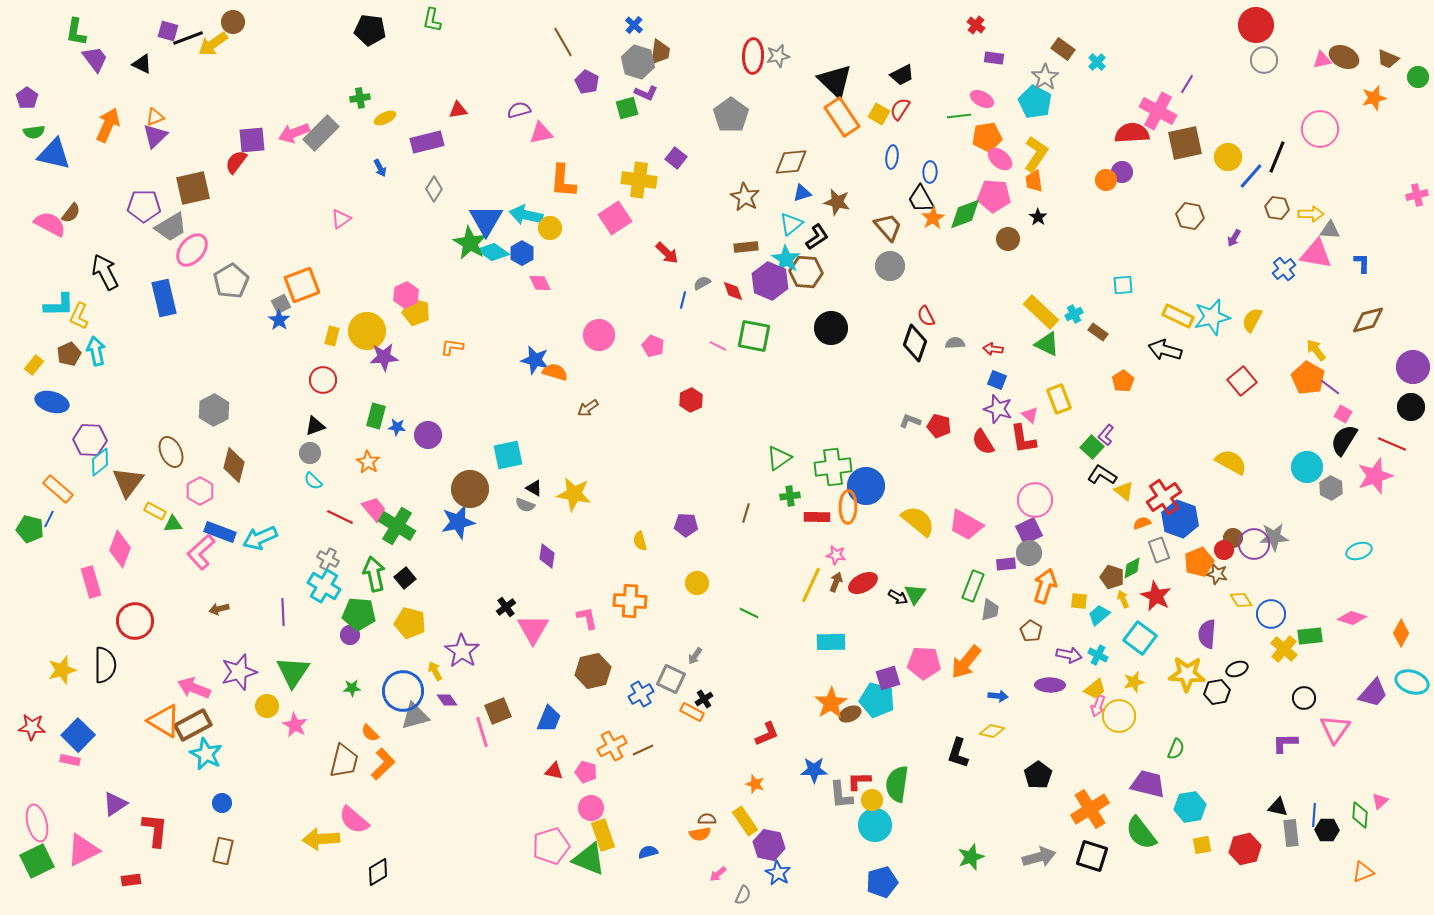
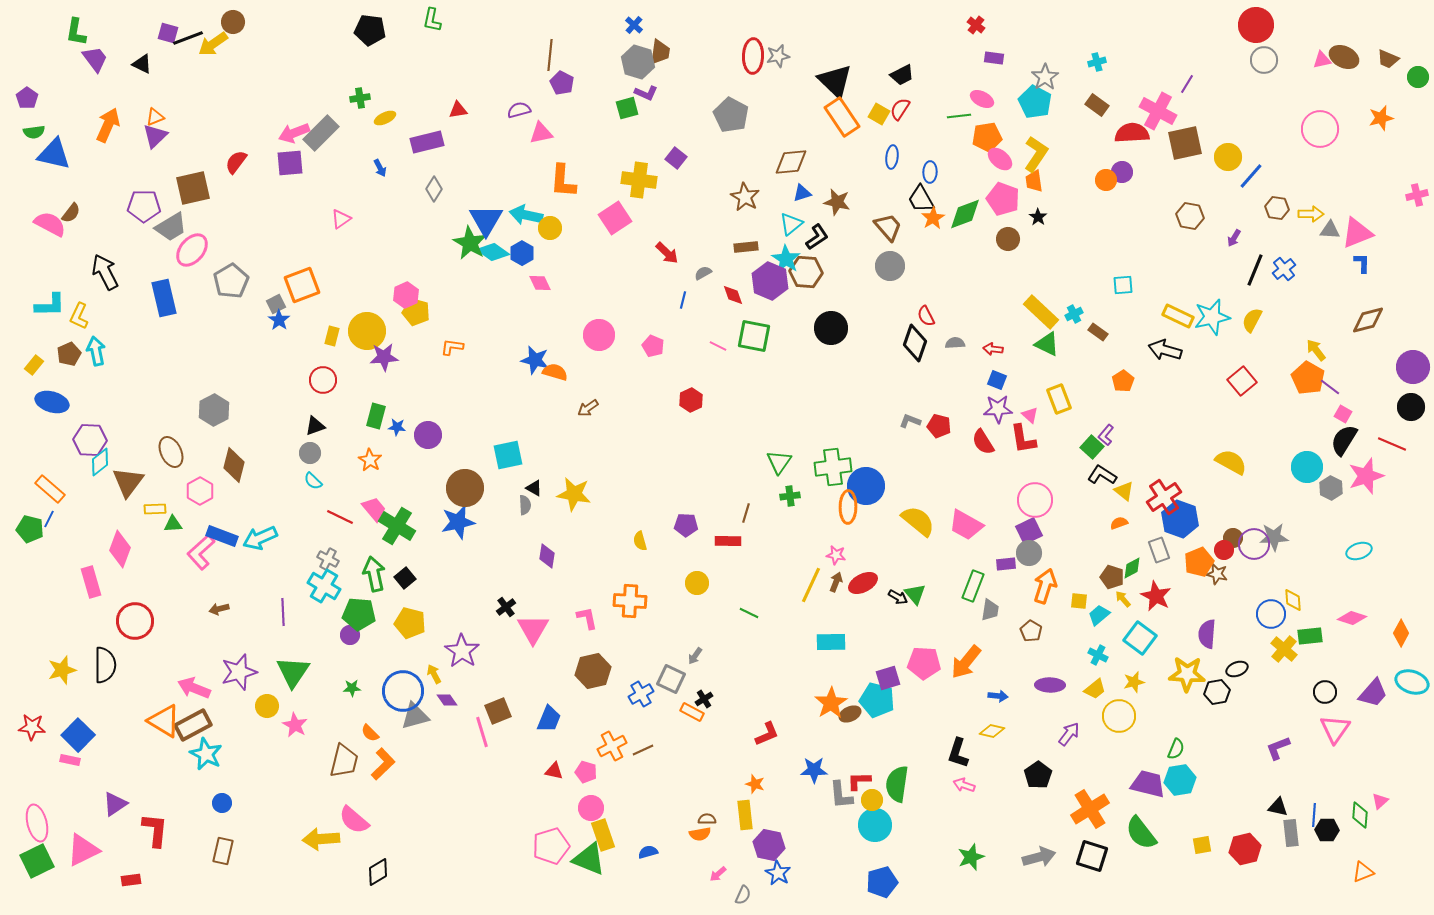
purple square at (168, 31): moved 2 px down
brown line at (563, 42): moved 13 px left, 13 px down; rotated 36 degrees clockwise
brown rectangle at (1063, 49): moved 34 px right, 56 px down
cyan cross at (1097, 62): rotated 30 degrees clockwise
purple pentagon at (587, 82): moved 25 px left, 1 px down
orange star at (1374, 98): moved 7 px right, 20 px down
gray pentagon at (731, 115): rotated 8 degrees counterclockwise
purple square at (252, 140): moved 38 px right, 23 px down
black line at (1277, 157): moved 22 px left, 113 px down
pink pentagon at (994, 196): moved 9 px right, 3 px down; rotated 16 degrees clockwise
pink triangle at (1316, 254): moved 41 px right, 21 px up; rotated 32 degrees counterclockwise
gray semicircle at (702, 283): moved 1 px right, 10 px up
red diamond at (733, 291): moved 4 px down
gray square at (281, 304): moved 5 px left
cyan L-shape at (59, 305): moved 9 px left
purple star at (998, 409): rotated 20 degrees counterclockwise
green triangle at (779, 458): moved 4 px down; rotated 20 degrees counterclockwise
orange star at (368, 462): moved 2 px right, 2 px up
pink star at (1375, 476): moved 9 px left
orange rectangle at (58, 489): moved 8 px left
brown circle at (470, 489): moved 5 px left, 1 px up
gray semicircle at (525, 505): rotated 114 degrees counterclockwise
yellow rectangle at (155, 511): moved 2 px up; rotated 30 degrees counterclockwise
red rectangle at (817, 517): moved 89 px left, 24 px down
orange semicircle at (1142, 523): moved 23 px left
blue rectangle at (220, 532): moved 2 px right, 4 px down
green triangle at (915, 594): rotated 15 degrees counterclockwise
yellow arrow at (1123, 599): rotated 18 degrees counterclockwise
yellow diamond at (1241, 600): moved 52 px right; rotated 30 degrees clockwise
purple arrow at (1069, 655): moved 79 px down; rotated 65 degrees counterclockwise
yellow arrow at (435, 671): moved 1 px left, 3 px down
black circle at (1304, 698): moved 21 px right, 6 px up
pink arrow at (1098, 706): moved 134 px left, 79 px down; rotated 90 degrees clockwise
purple L-shape at (1285, 743): moved 7 px left, 5 px down; rotated 20 degrees counterclockwise
cyan hexagon at (1190, 807): moved 10 px left, 27 px up
yellow rectangle at (745, 821): moved 6 px up; rotated 28 degrees clockwise
